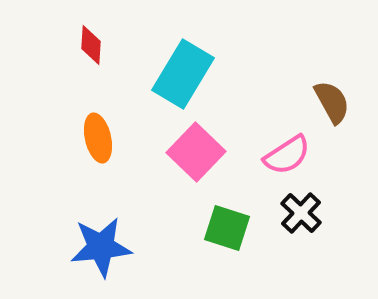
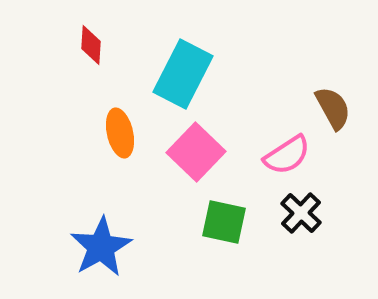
cyan rectangle: rotated 4 degrees counterclockwise
brown semicircle: moved 1 px right, 6 px down
orange ellipse: moved 22 px right, 5 px up
green square: moved 3 px left, 6 px up; rotated 6 degrees counterclockwise
blue star: rotated 24 degrees counterclockwise
